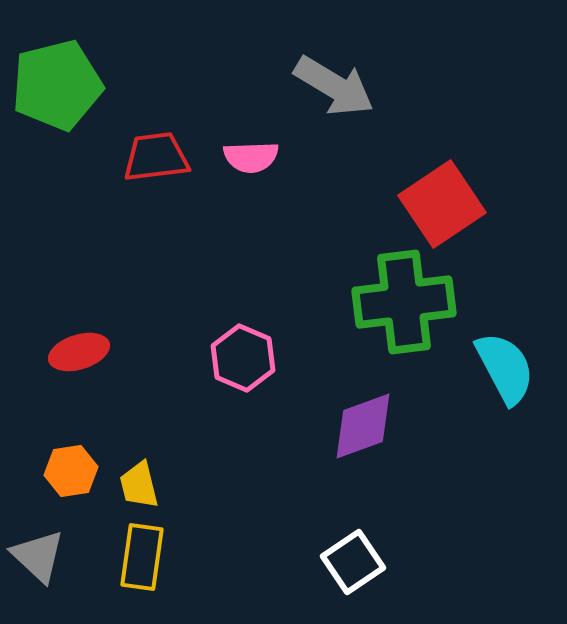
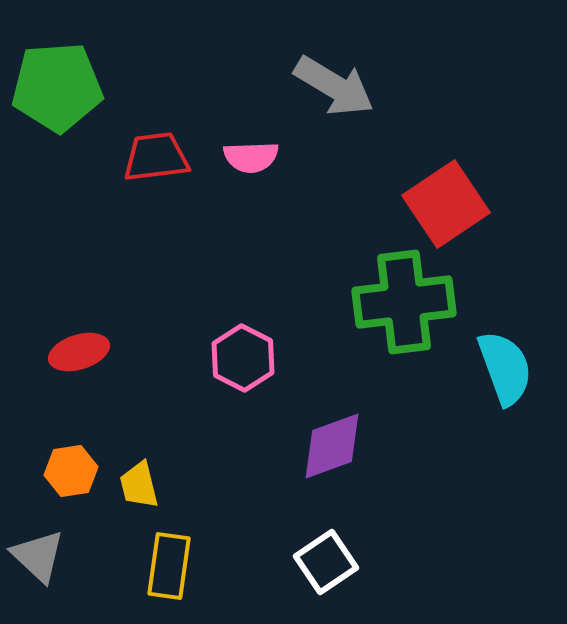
green pentagon: moved 2 px down; rotated 10 degrees clockwise
red square: moved 4 px right
pink hexagon: rotated 4 degrees clockwise
cyan semicircle: rotated 8 degrees clockwise
purple diamond: moved 31 px left, 20 px down
yellow rectangle: moved 27 px right, 9 px down
white square: moved 27 px left
